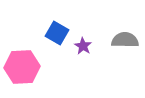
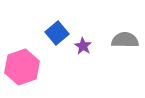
blue square: rotated 20 degrees clockwise
pink hexagon: rotated 16 degrees counterclockwise
